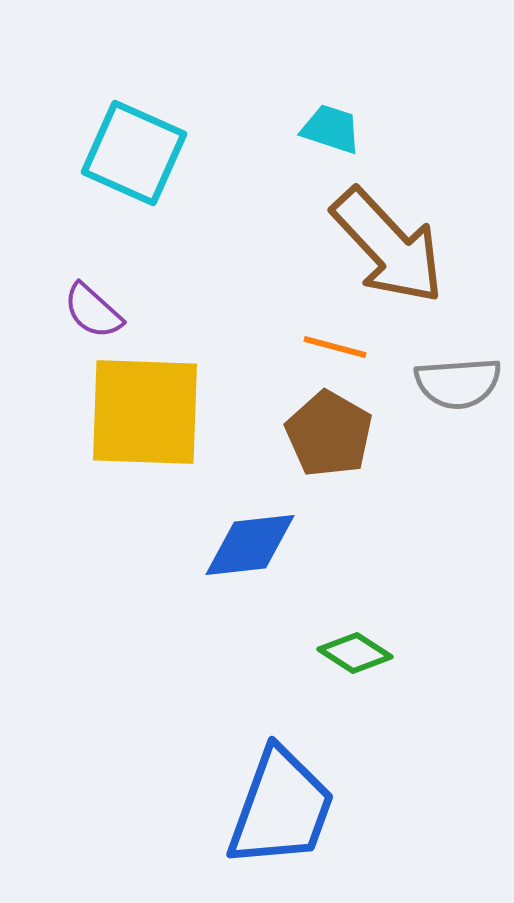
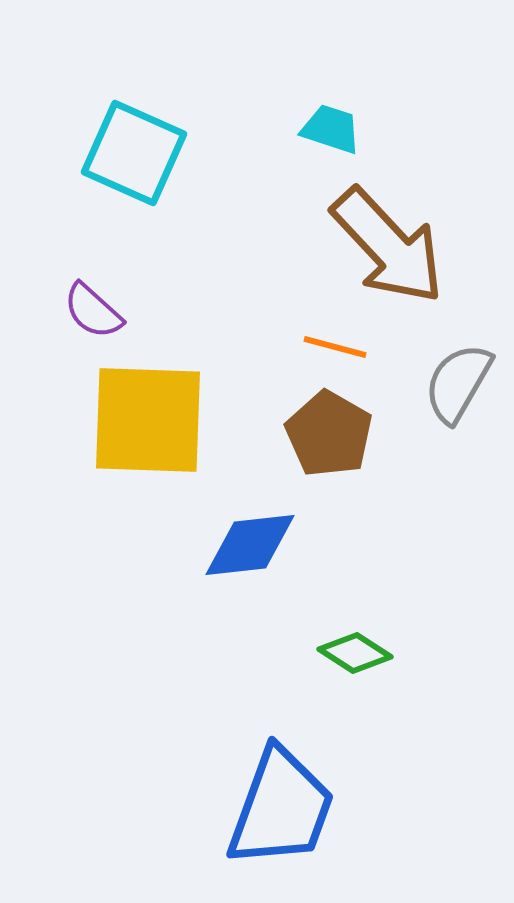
gray semicircle: rotated 124 degrees clockwise
yellow square: moved 3 px right, 8 px down
